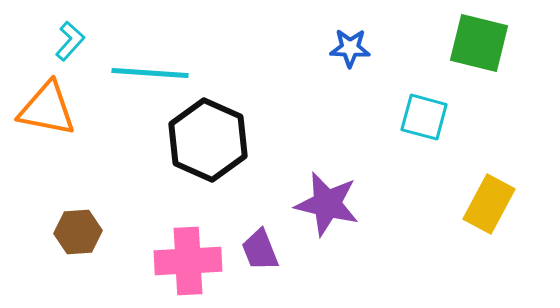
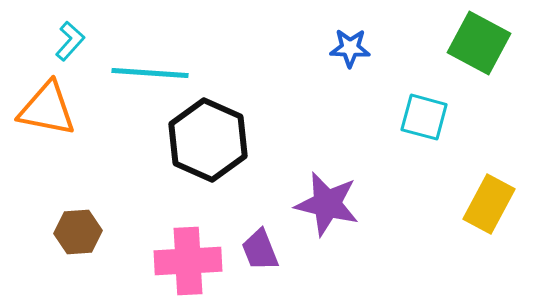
green square: rotated 14 degrees clockwise
